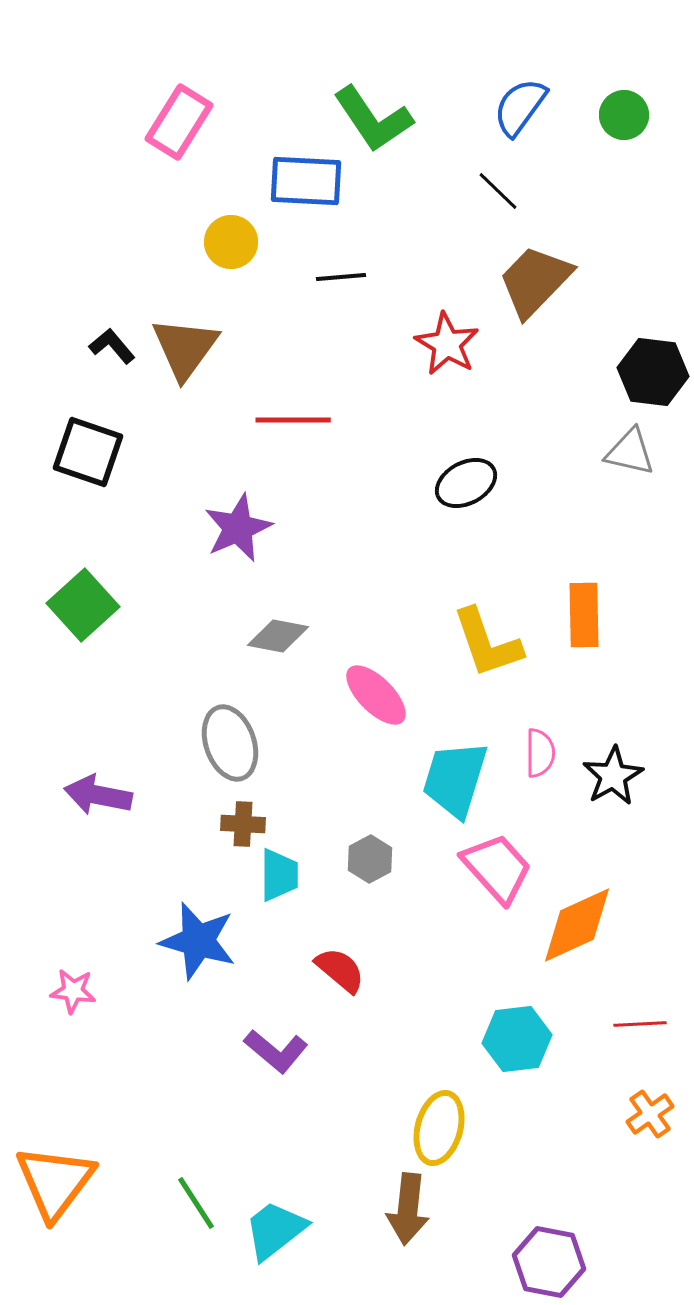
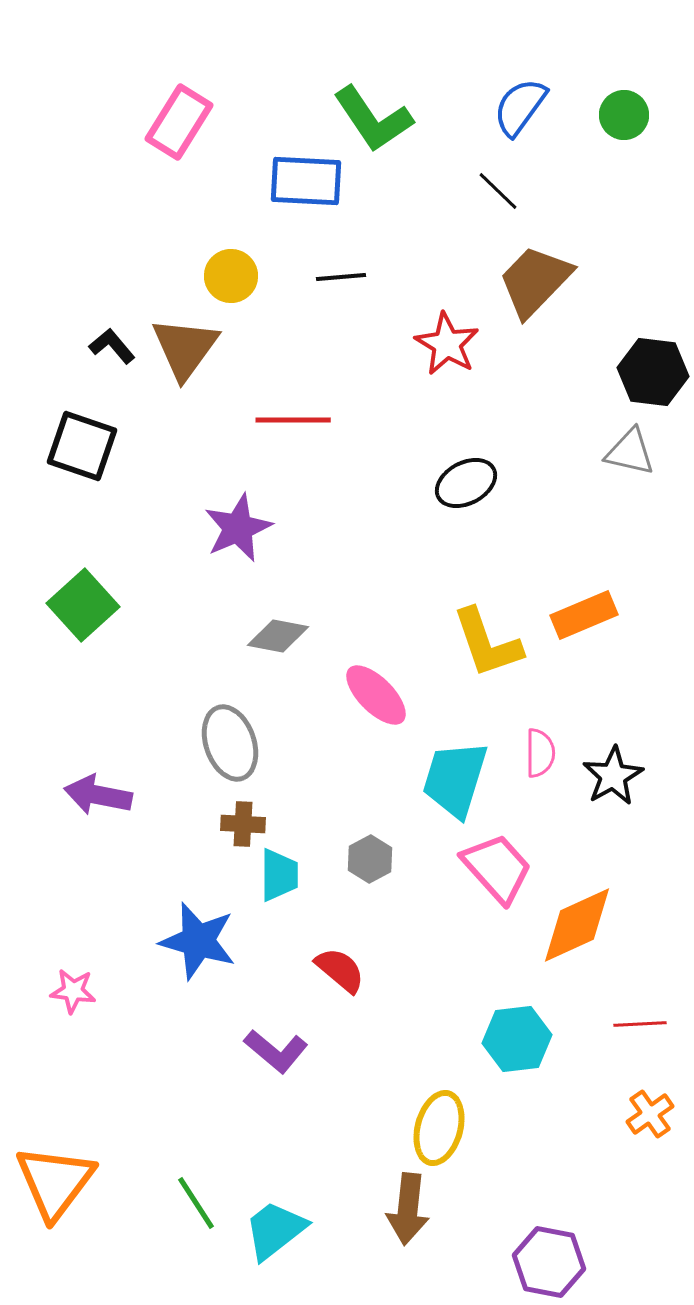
yellow circle at (231, 242): moved 34 px down
black square at (88, 452): moved 6 px left, 6 px up
orange rectangle at (584, 615): rotated 68 degrees clockwise
